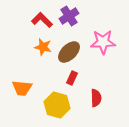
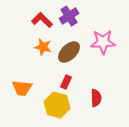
red rectangle: moved 6 px left, 4 px down
